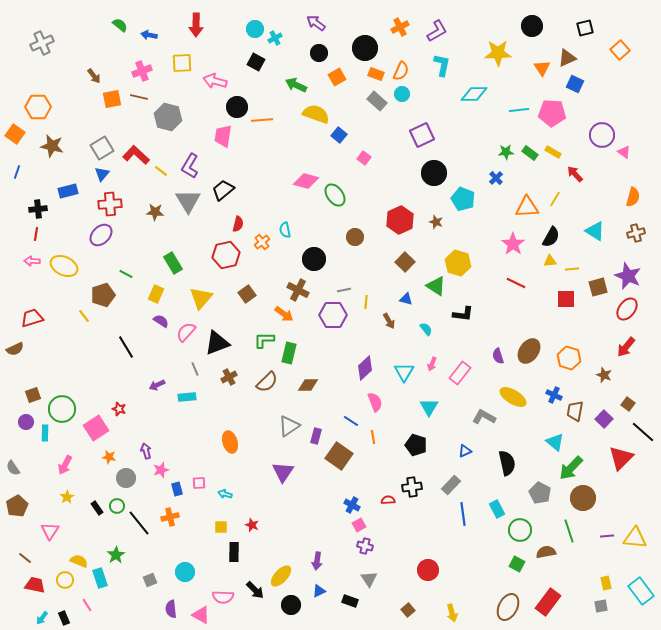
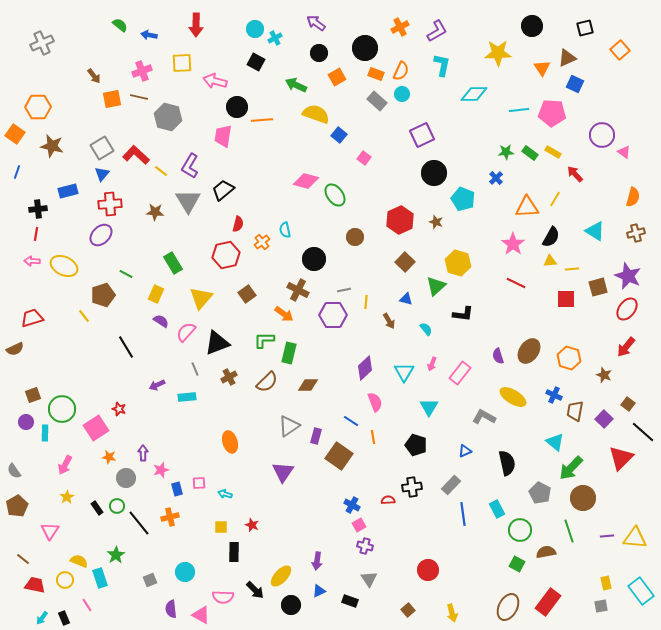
green triangle at (436, 286): rotated 45 degrees clockwise
purple arrow at (146, 451): moved 3 px left, 2 px down; rotated 14 degrees clockwise
gray semicircle at (13, 468): moved 1 px right, 3 px down
brown line at (25, 558): moved 2 px left, 1 px down
